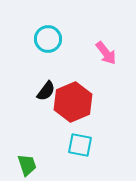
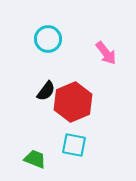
cyan square: moved 6 px left
green trapezoid: moved 8 px right, 6 px up; rotated 50 degrees counterclockwise
